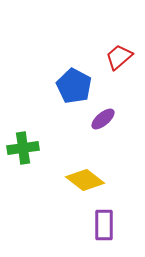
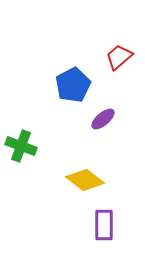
blue pentagon: moved 1 px left, 1 px up; rotated 16 degrees clockwise
green cross: moved 2 px left, 2 px up; rotated 28 degrees clockwise
